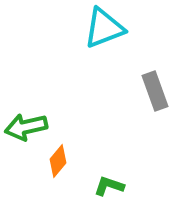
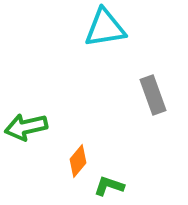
cyan triangle: moved 1 px right; rotated 12 degrees clockwise
gray rectangle: moved 2 px left, 4 px down
orange diamond: moved 20 px right
